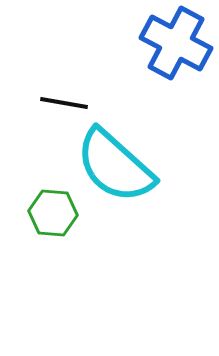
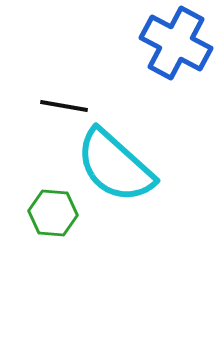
black line: moved 3 px down
